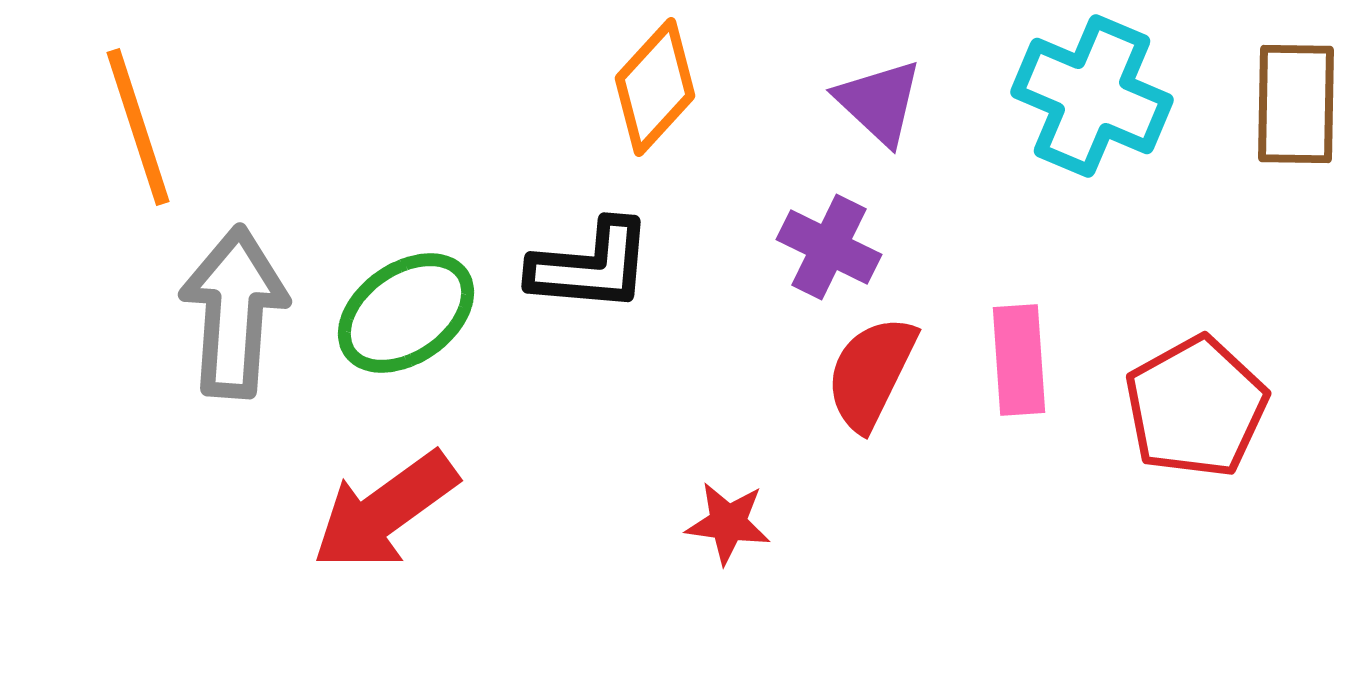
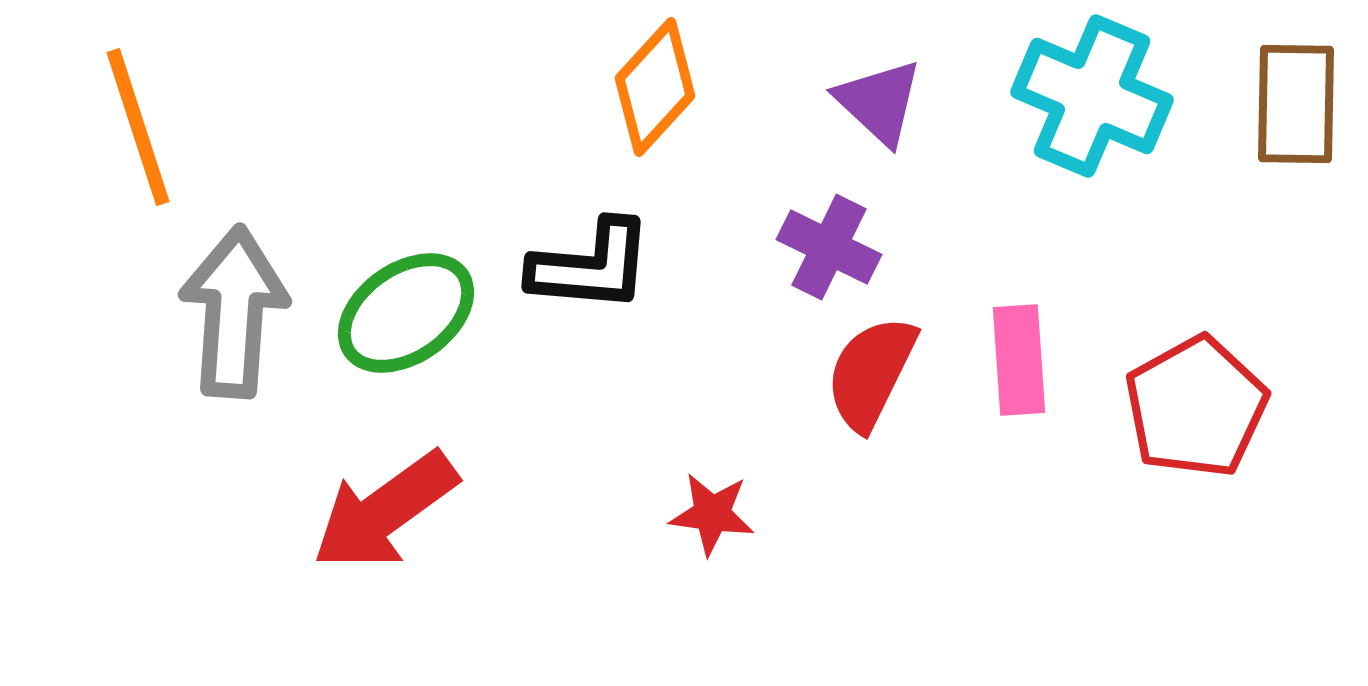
red star: moved 16 px left, 9 px up
